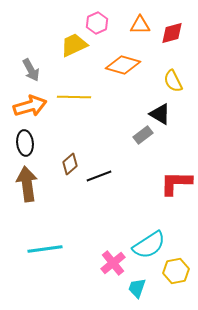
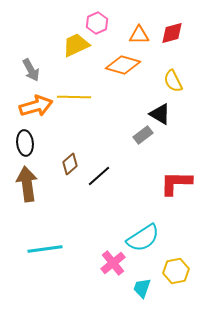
orange triangle: moved 1 px left, 10 px down
yellow trapezoid: moved 2 px right
orange arrow: moved 6 px right
black line: rotated 20 degrees counterclockwise
cyan semicircle: moved 6 px left, 7 px up
cyan trapezoid: moved 5 px right
